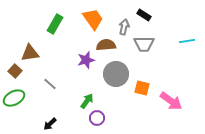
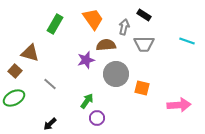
cyan line: rotated 28 degrees clockwise
brown triangle: rotated 24 degrees clockwise
pink arrow: moved 8 px right, 4 px down; rotated 40 degrees counterclockwise
